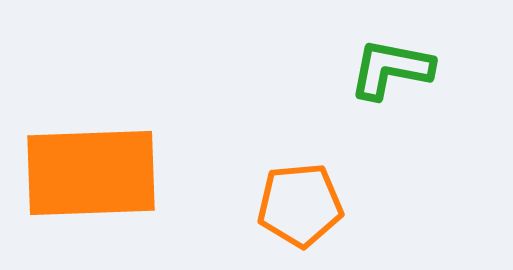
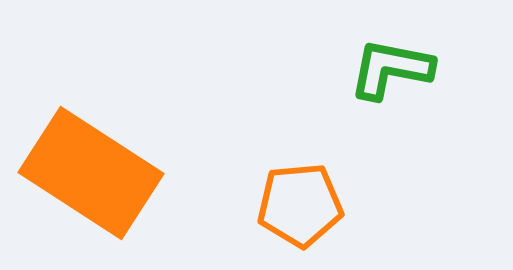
orange rectangle: rotated 35 degrees clockwise
